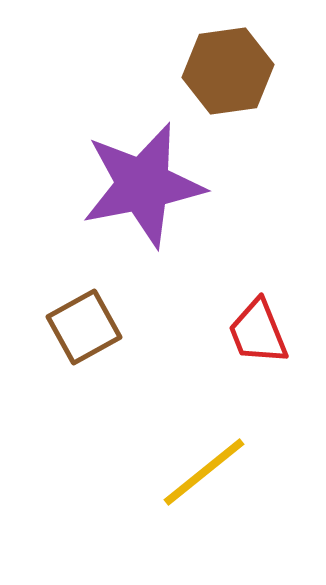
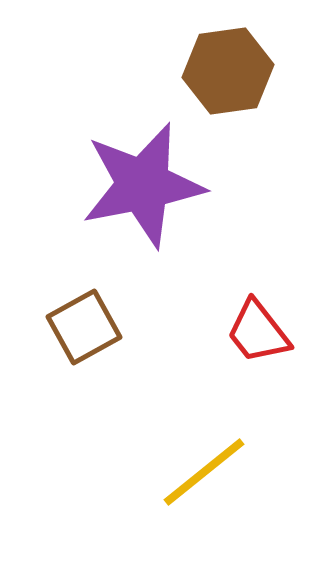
red trapezoid: rotated 16 degrees counterclockwise
